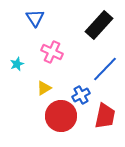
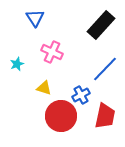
black rectangle: moved 2 px right
yellow triangle: rotated 49 degrees clockwise
